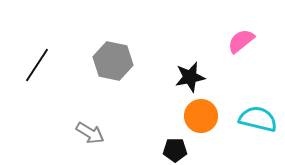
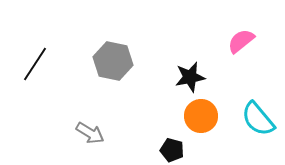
black line: moved 2 px left, 1 px up
cyan semicircle: rotated 144 degrees counterclockwise
black pentagon: moved 3 px left; rotated 15 degrees clockwise
